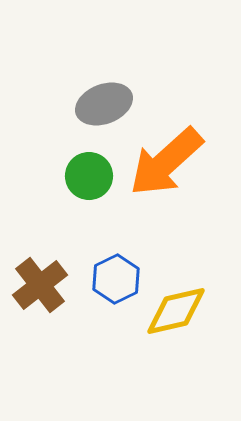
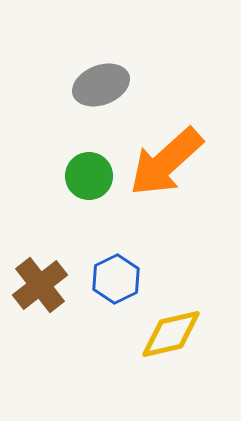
gray ellipse: moved 3 px left, 19 px up
yellow diamond: moved 5 px left, 23 px down
